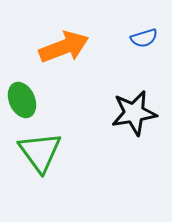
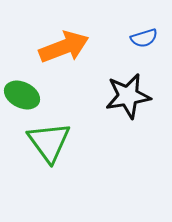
green ellipse: moved 5 px up; rotated 40 degrees counterclockwise
black star: moved 6 px left, 17 px up
green triangle: moved 9 px right, 10 px up
